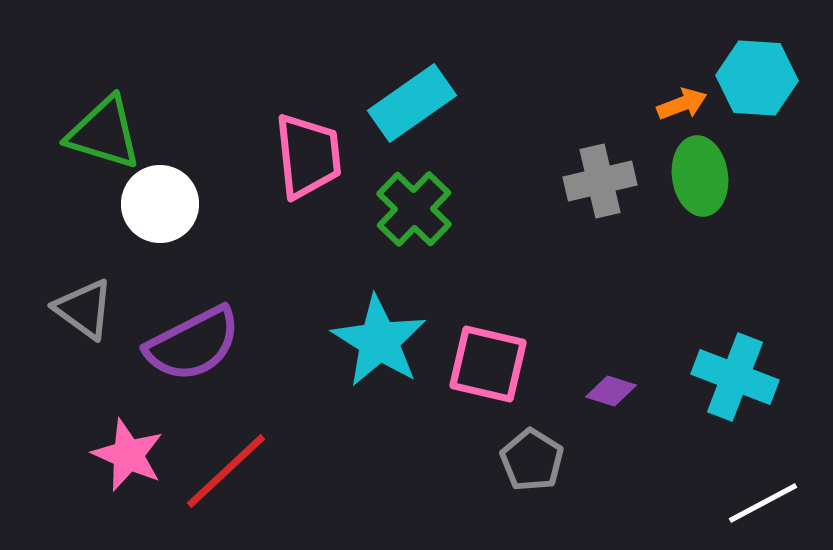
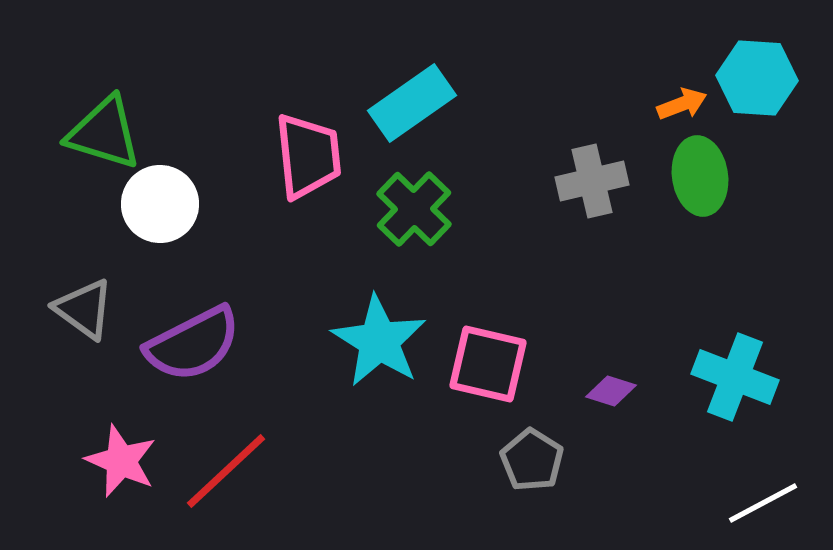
gray cross: moved 8 px left
pink star: moved 7 px left, 6 px down
